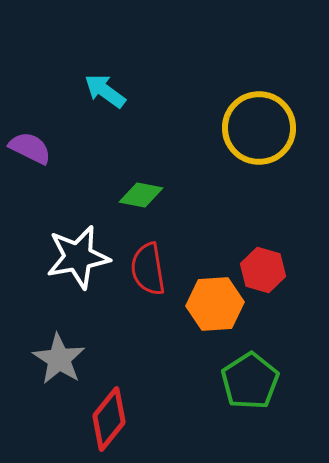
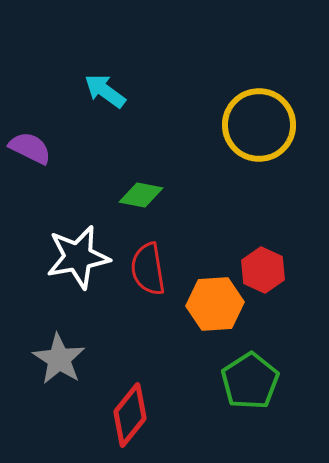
yellow circle: moved 3 px up
red hexagon: rotated 9 degrees clockwise
red diamond: moved 21 px right, 4 px up
